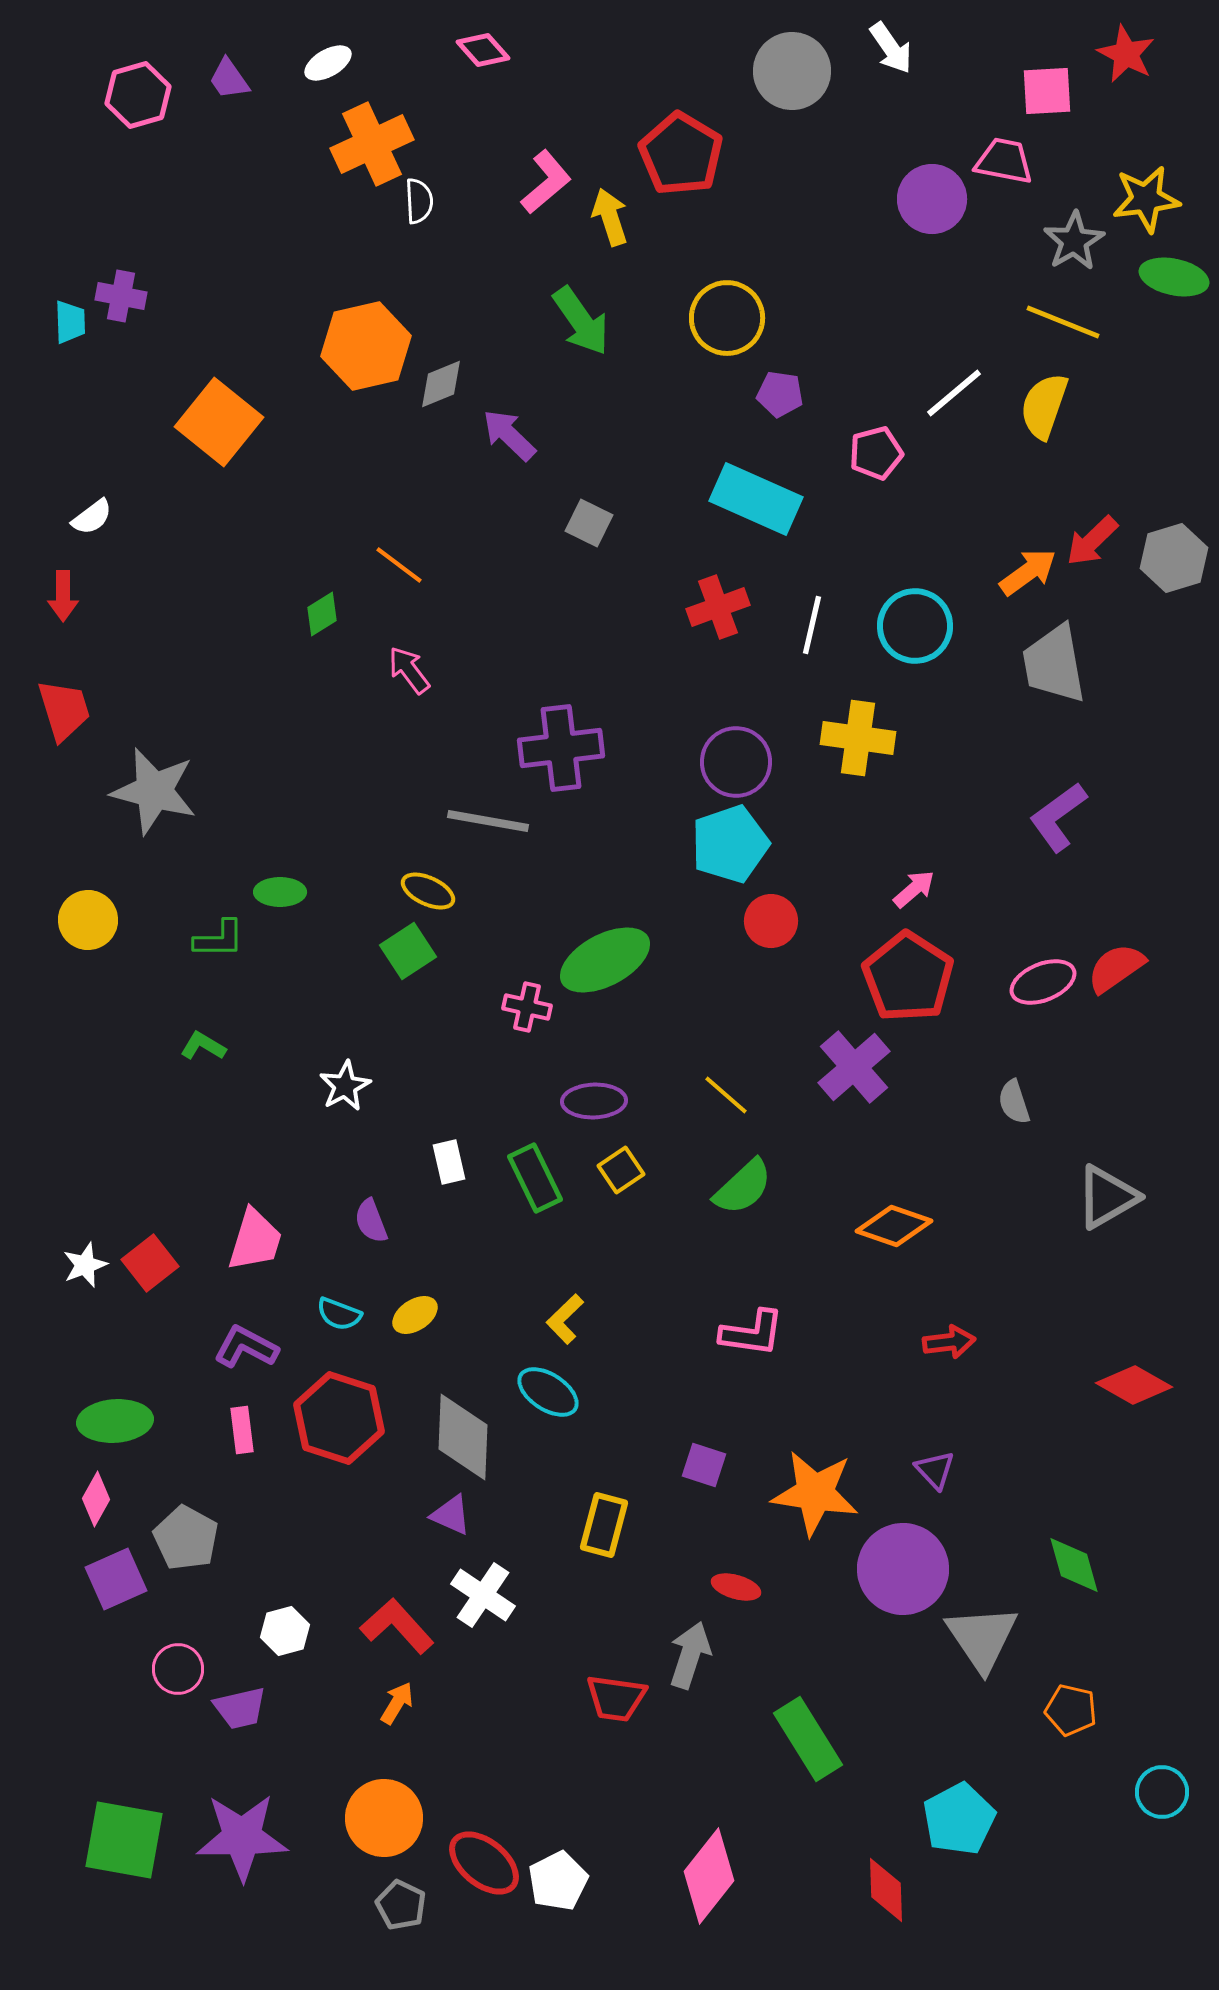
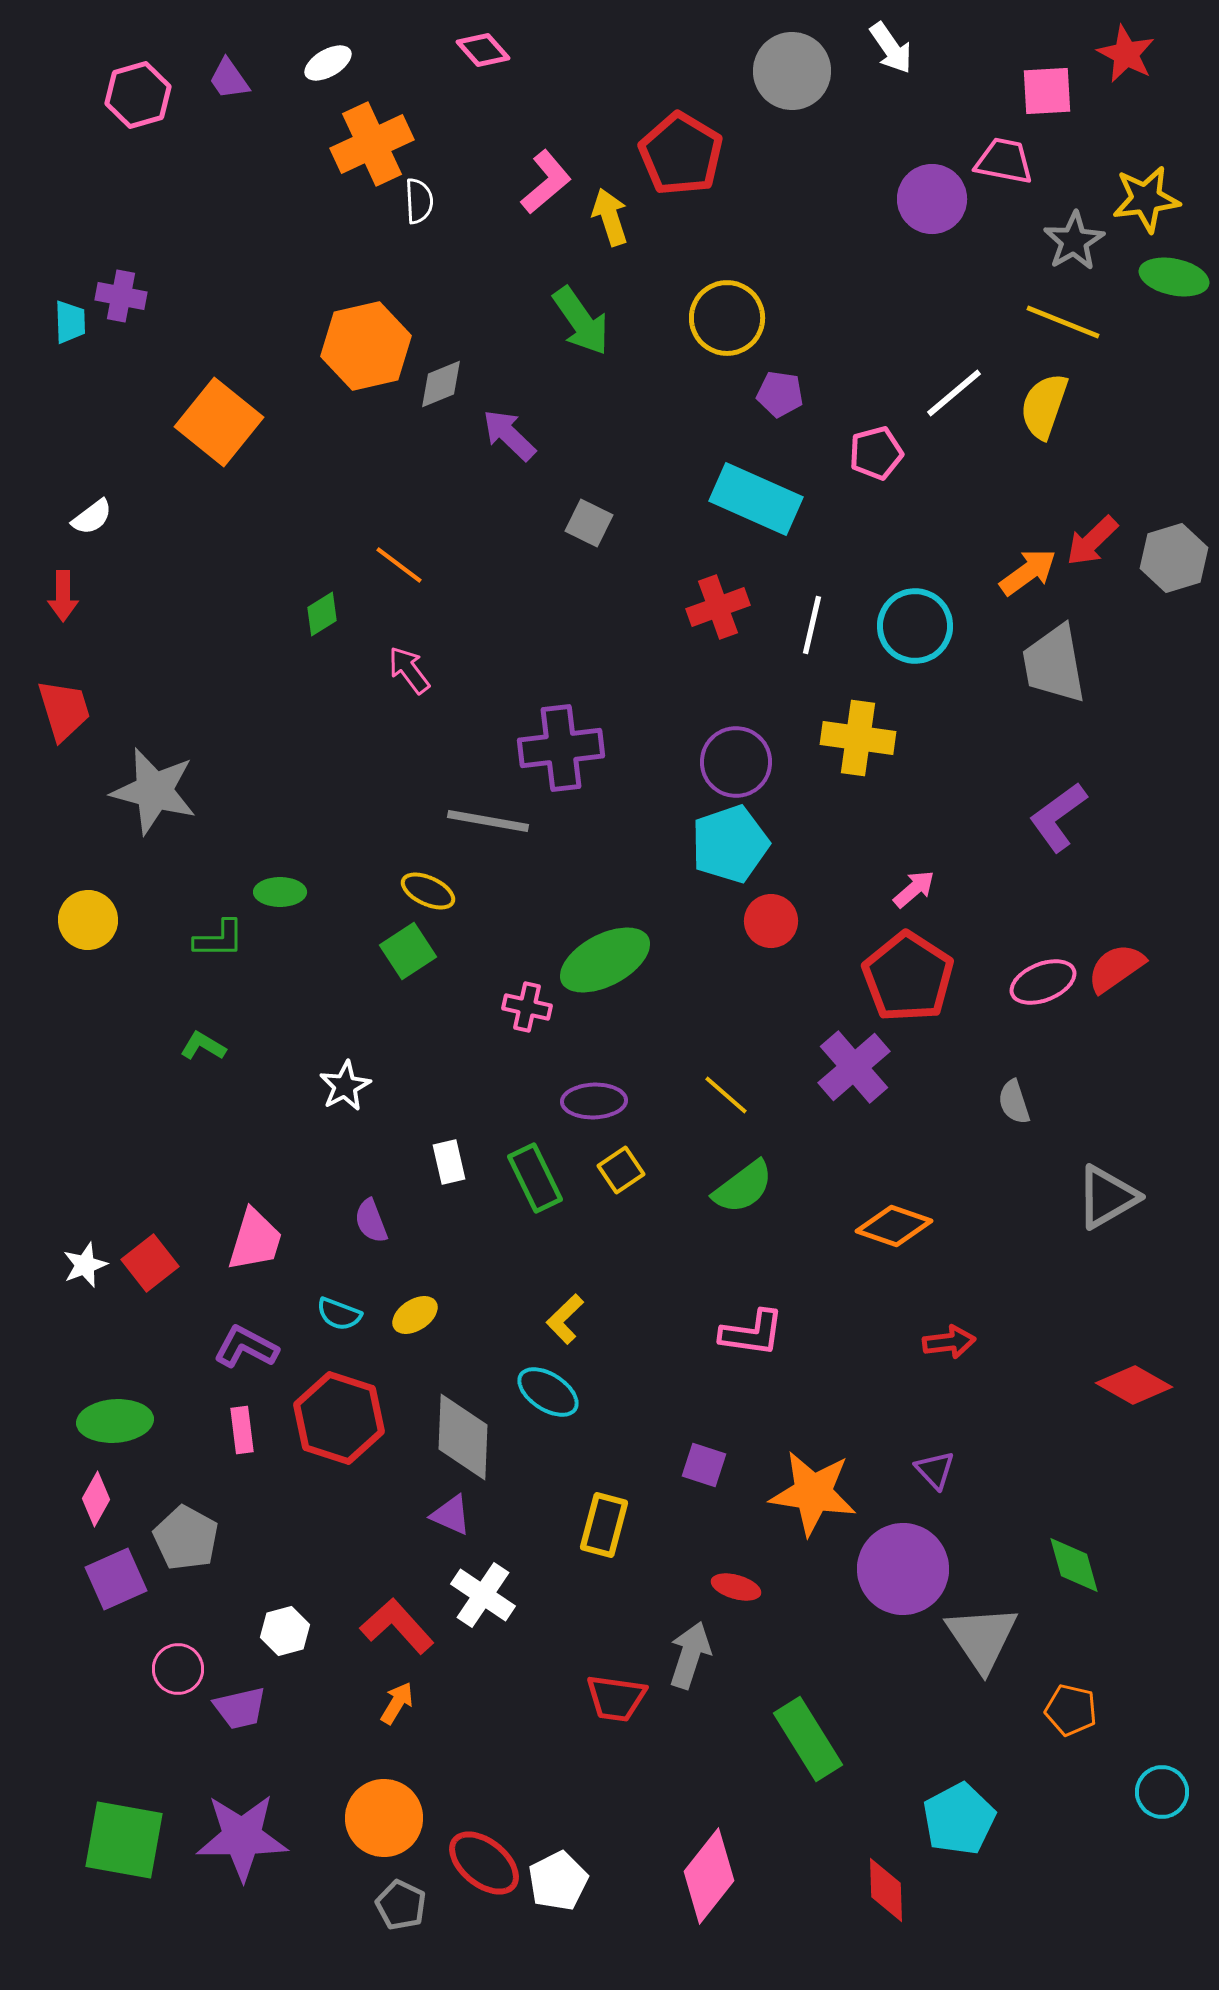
green semicircle at (743, 1187): rotated 6 degrees clockwise
orange star at (815, 1493): moved 2 px left
